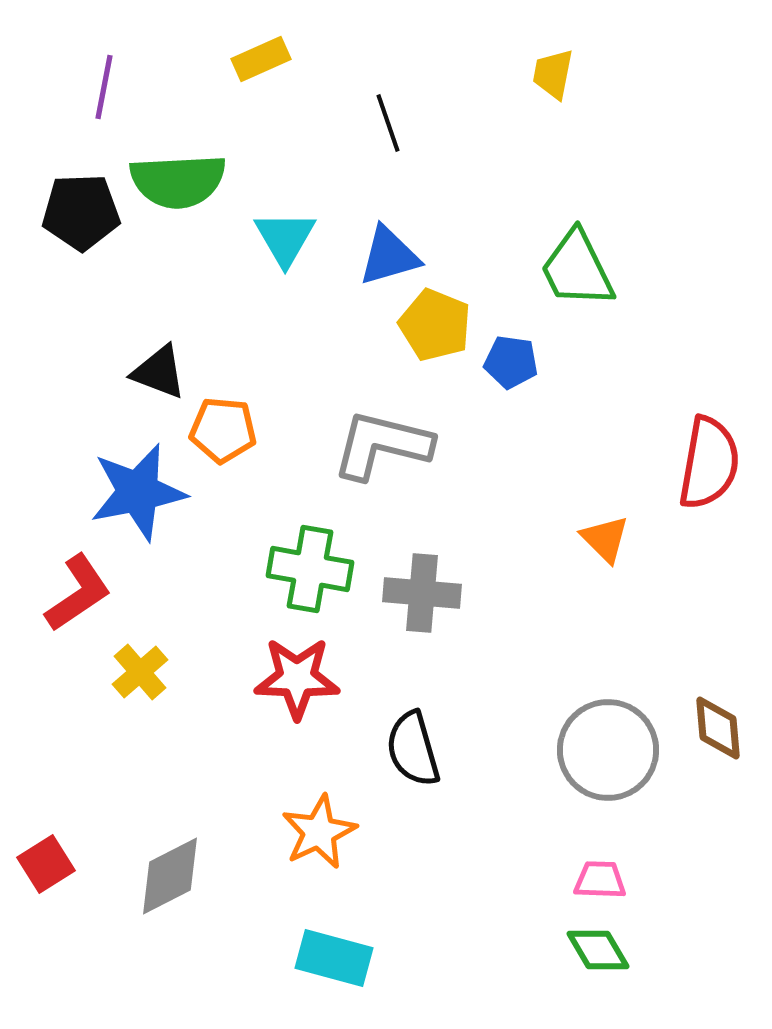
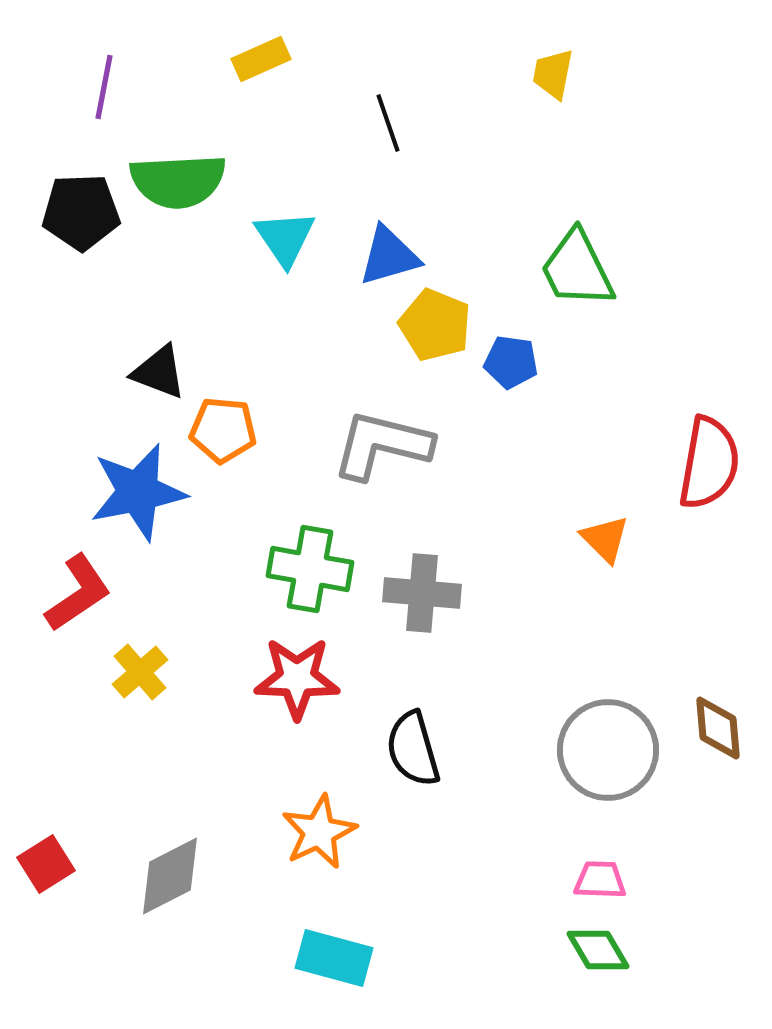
cyan triangle: rotated 4 degrees counterclockwise
